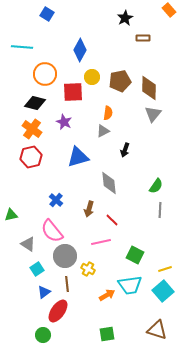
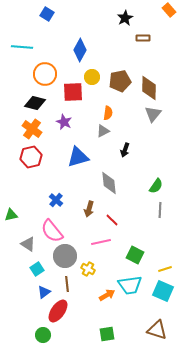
cyan square at (163, 291): rotated 25 degrees counterclockwise
